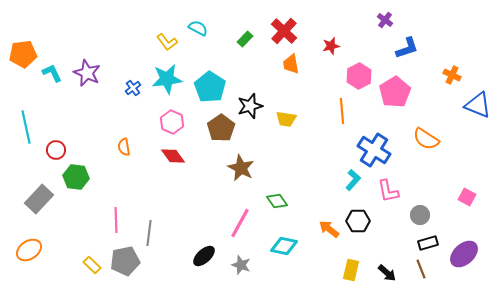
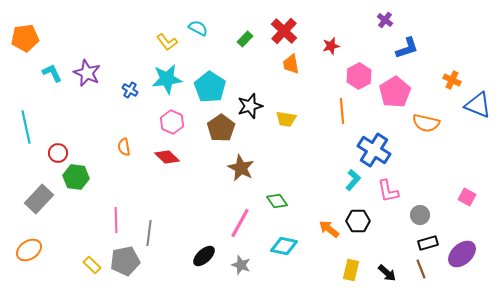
orange pentagon at (23, 54): moved 2 px right, 16 px up
orange cross at (452, 75): moved 5 px down
blue cross at (133, 88): moved 3 px left, 2 px down; rotated 21 degrees counterclockwise
orange semicircle at (426, 139): moved 16 px up; rotated 20 degrees counterclockwise
red circle at (56, 150): moved 2 px right, 3 px down
red diamond at (173, 156): moved 6 px left, 1 px down; rotated 10 degrees counterclockwise
purple ellipse at (464, 254): moved 2 px left
